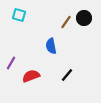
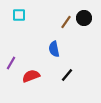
cyan square: rotated 16 degrees counterclockwise
blue semicircle: moved 3 px right, 3 px down
